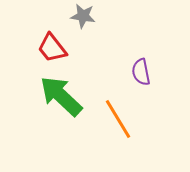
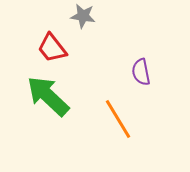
green arrow: moved 13 px left
